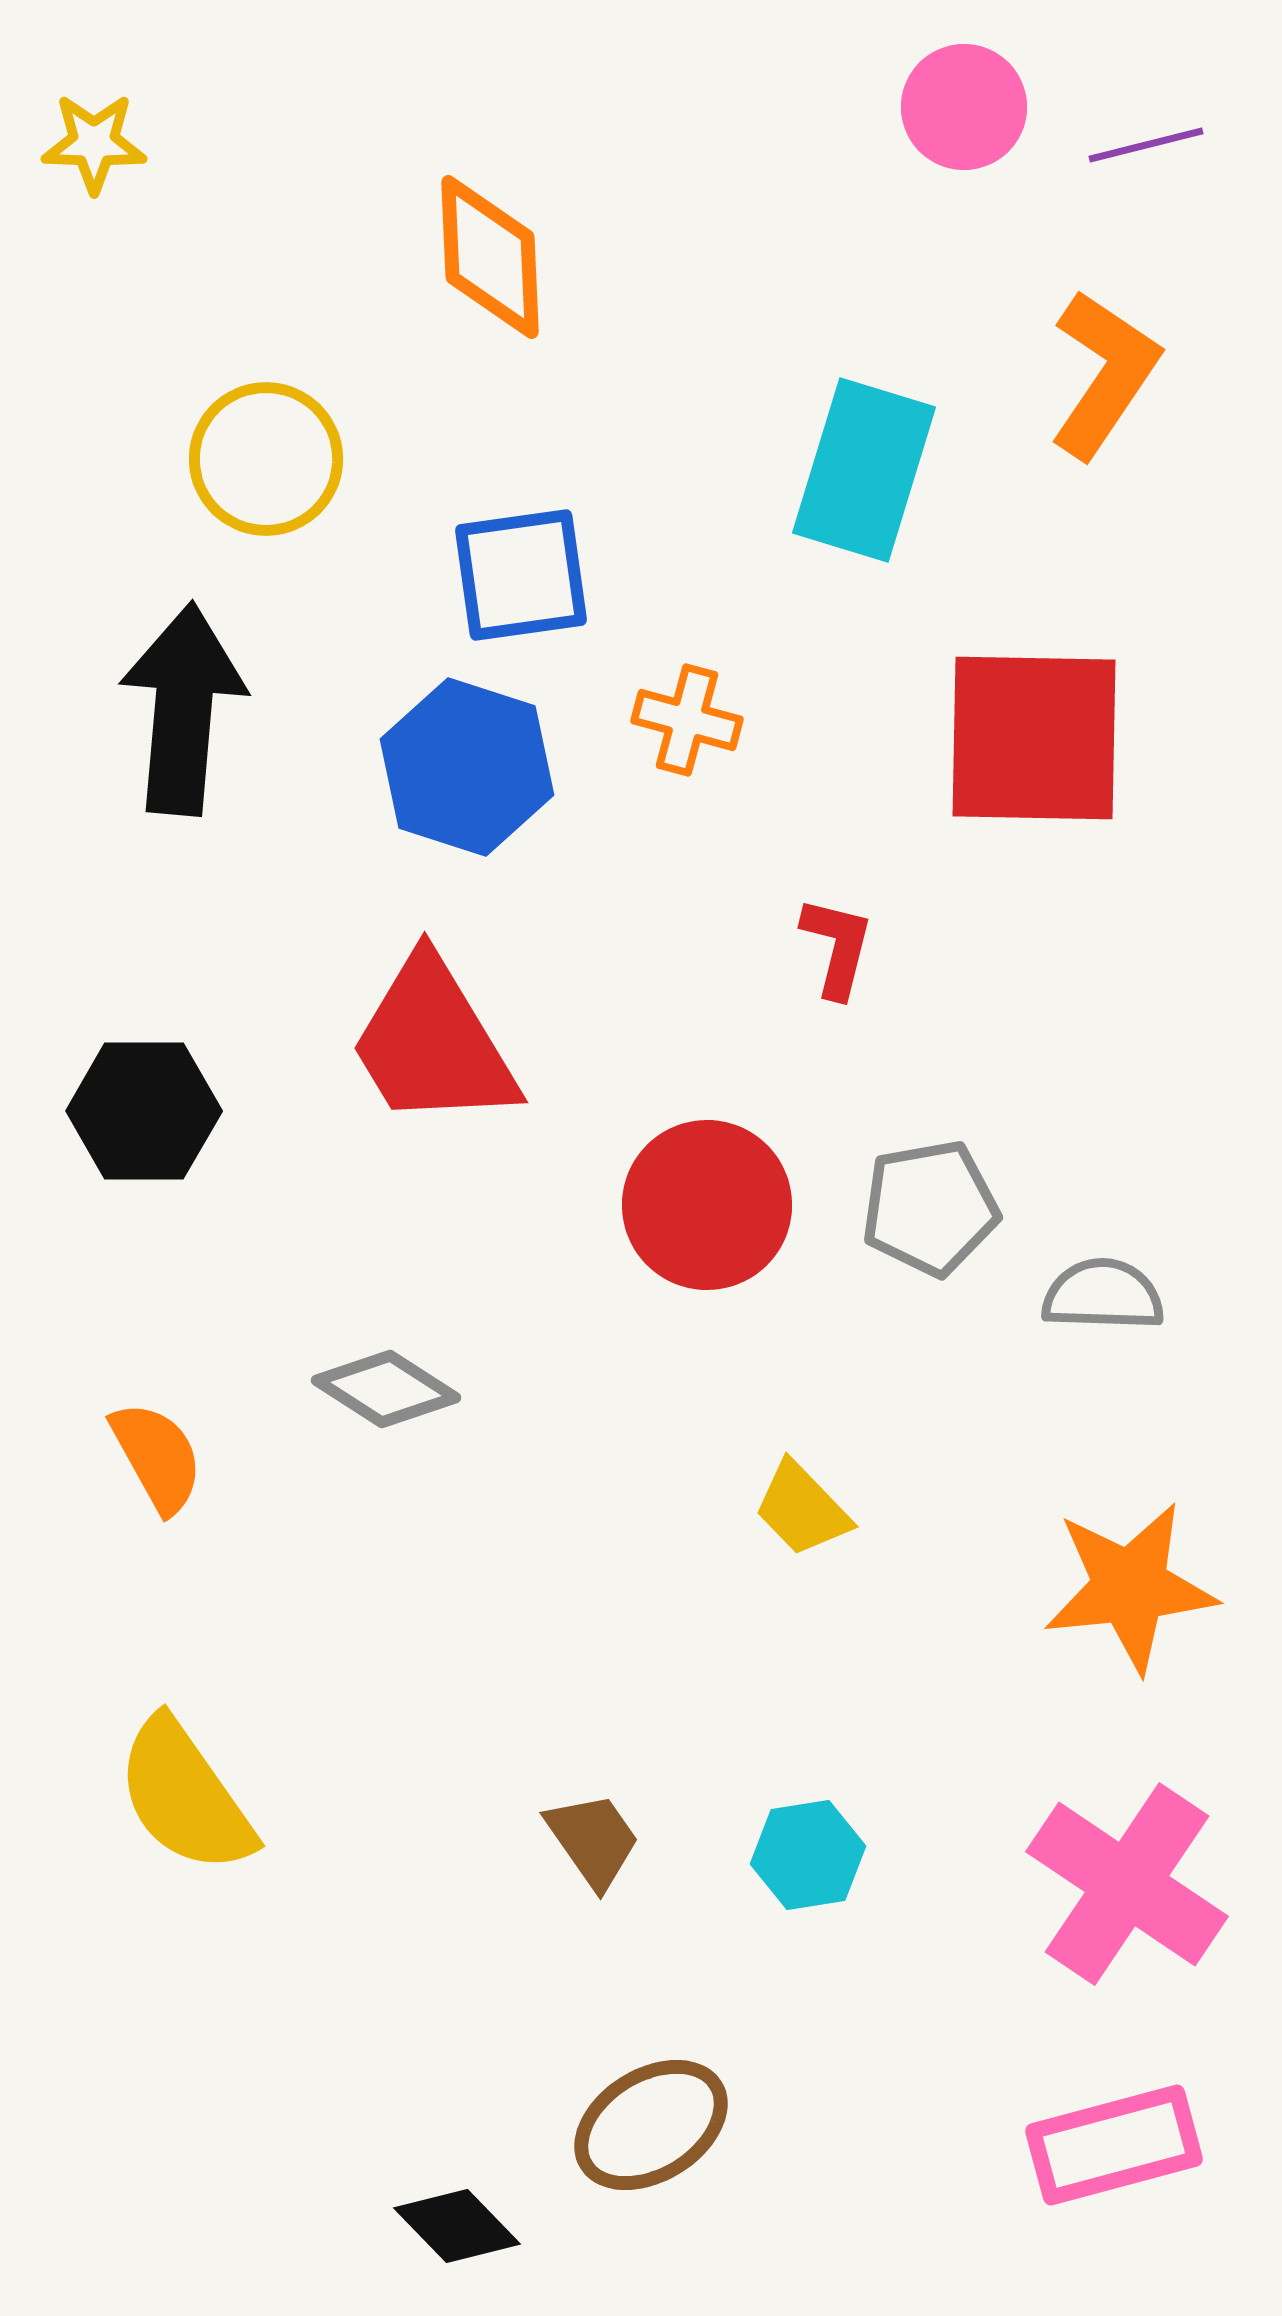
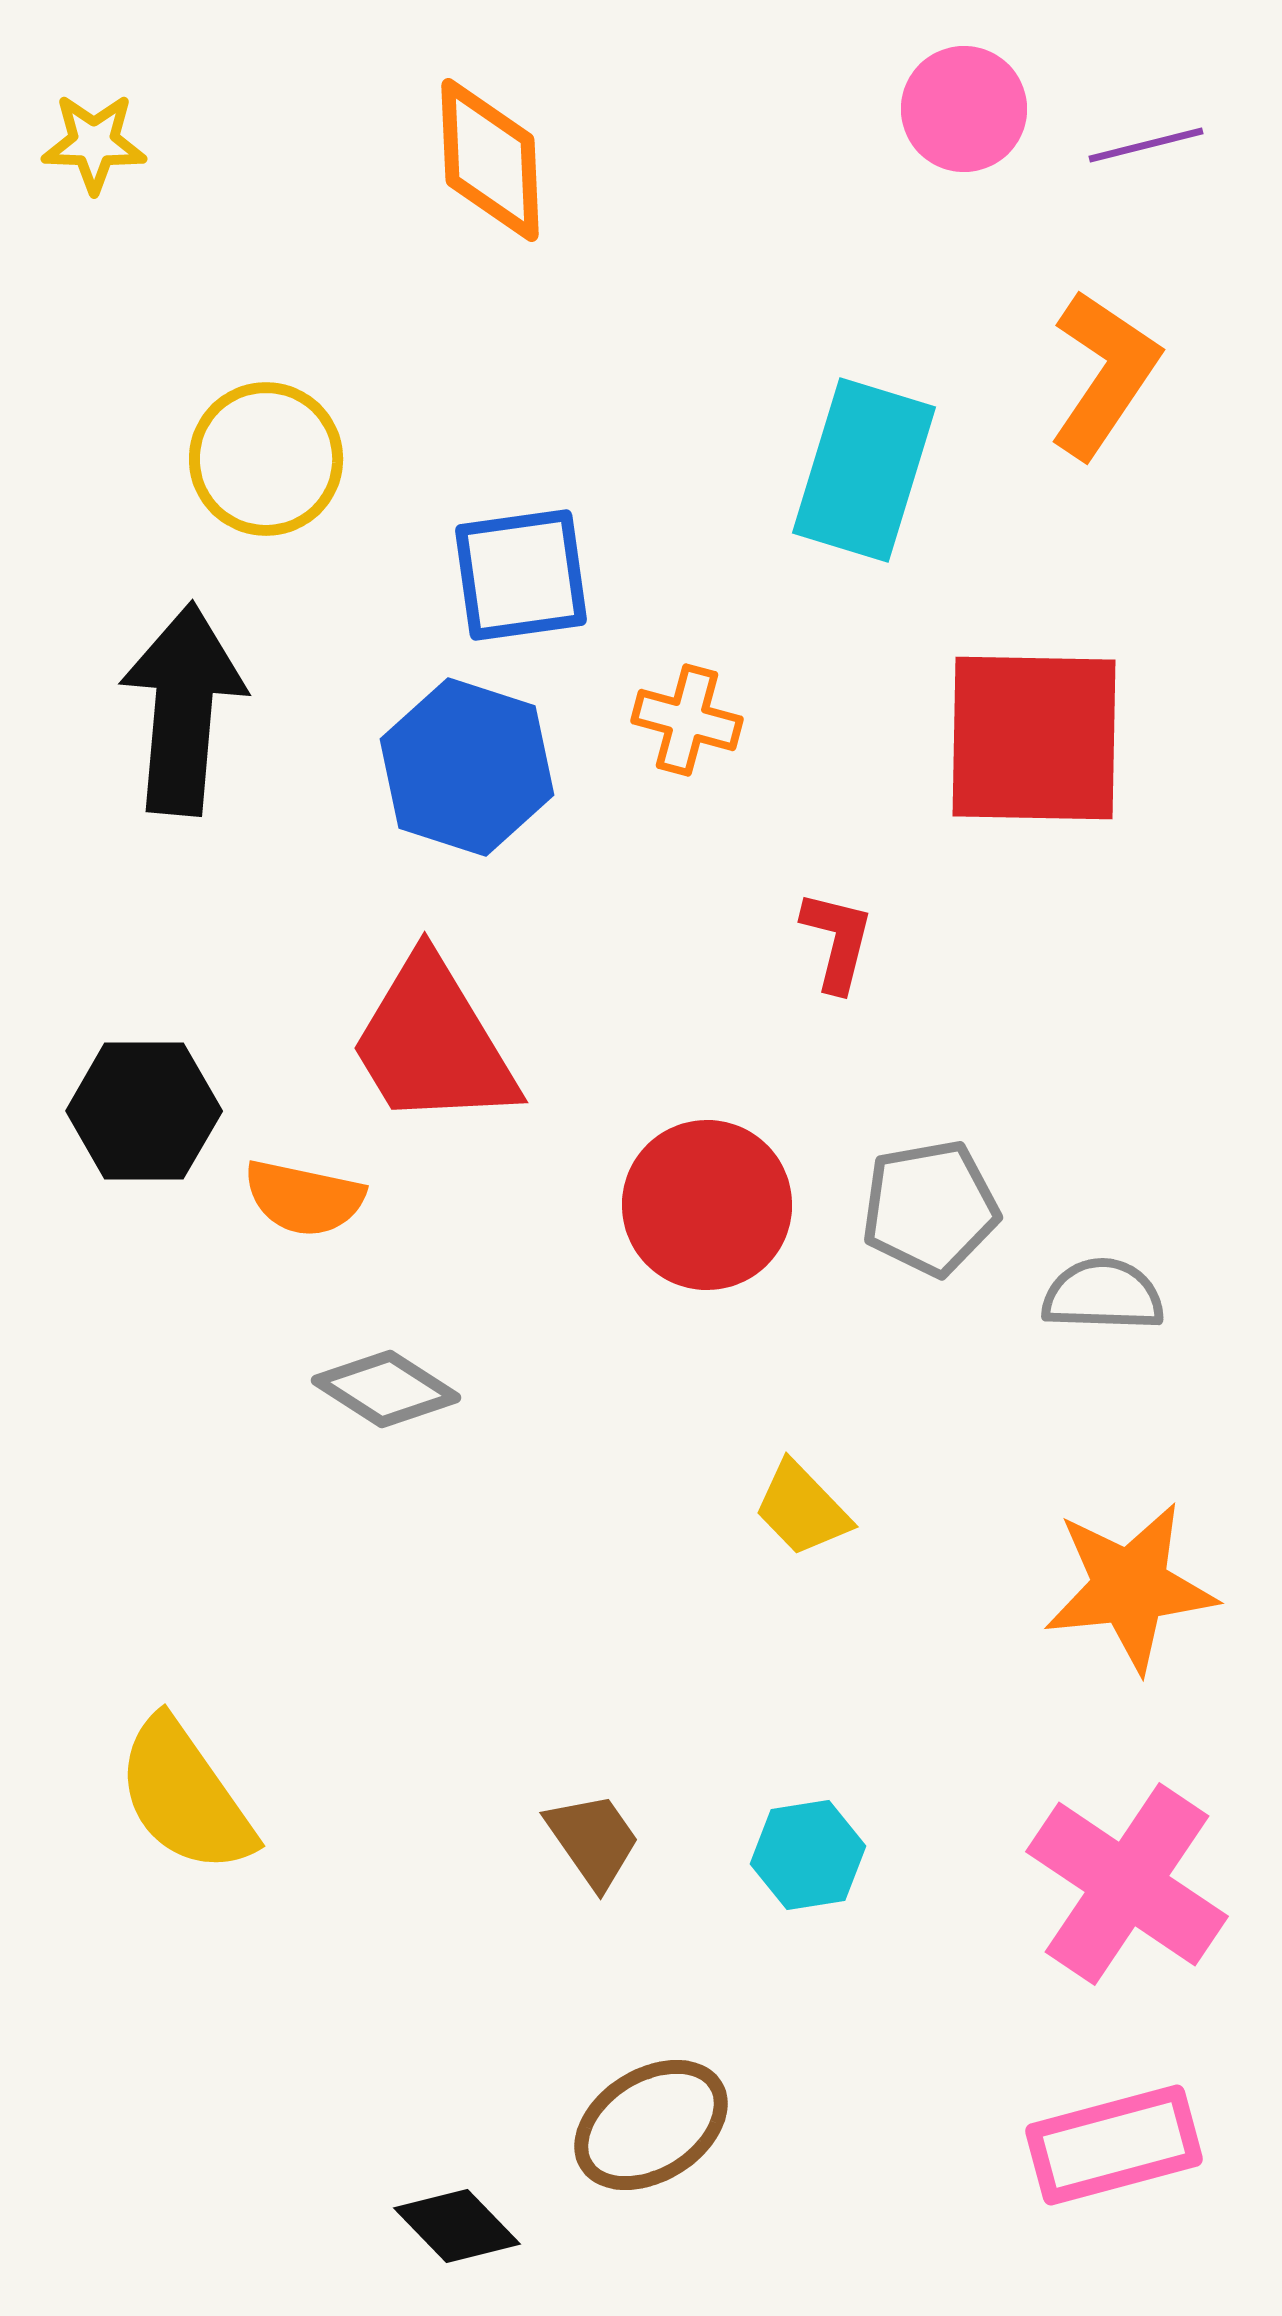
pink circle: moved 2 px down
orange diamond: moved 97 px up
red L-shape: moved 6 px up
orange semicircle: moved 147 px right, 259 px up; rotated 131 degrees clockwise
